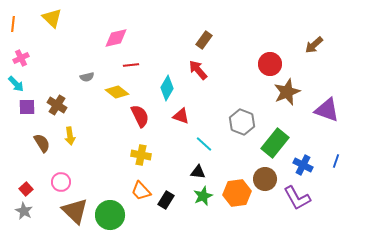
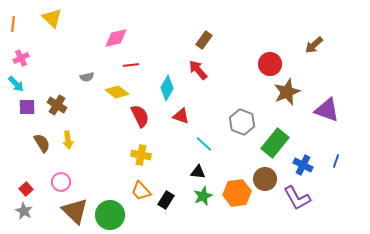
yellow arrow: moved 2 px left, 4 px down
